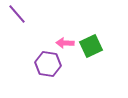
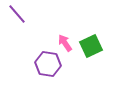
pink arrow: rotated 54 degrees clockwise
